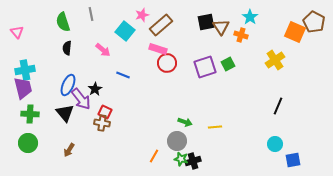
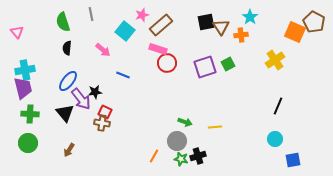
orange cross: rotated 24 degrees counterclockwise
blue ellipse: moved 4 px up; rotated 15 degrees clockwise
black star: moved 3 px down; rotated 24 degrees clockwise
cyan circle: moved 5 px up
black cross: moved 5 px right, 5 px up
